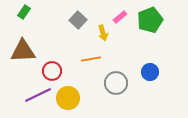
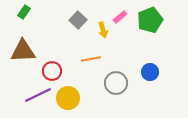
yellow arrow: moved 3 px up
